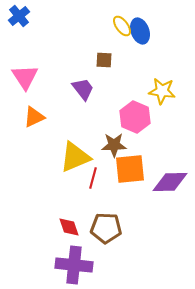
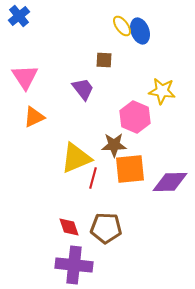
yellow triangle: moved 1 px right, 1 px down
